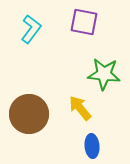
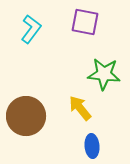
purple square: moved 1 px right
brown circle: moved 3 px left, 2 px down
